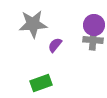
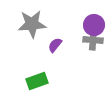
gray star: moved 1 px left
green rectangle: moved 4 px left, 2 px up
